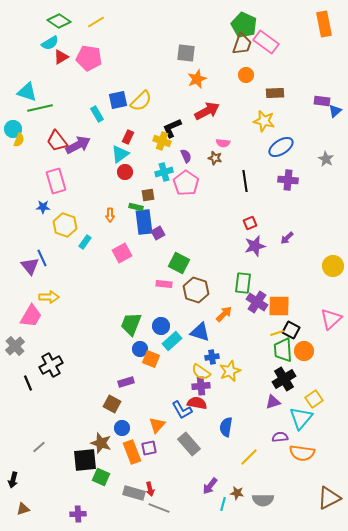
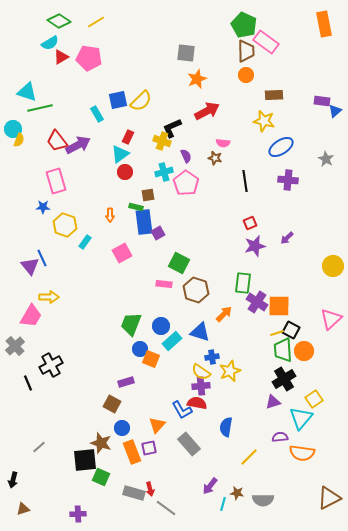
brown trapezoid at (242, 44): moved 4 px right, 7 px down; rotated 20 degrees counterclockwise
brown rectangle at (275, 93): moved 1 px left, 2 px down
gray line at (159, 508): moved 7 px right; rotated 15 degrees clockwise
